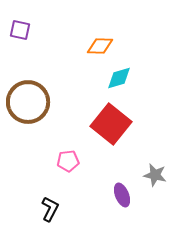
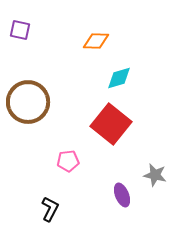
orange diamond: moved 4 px left, 5 px up
